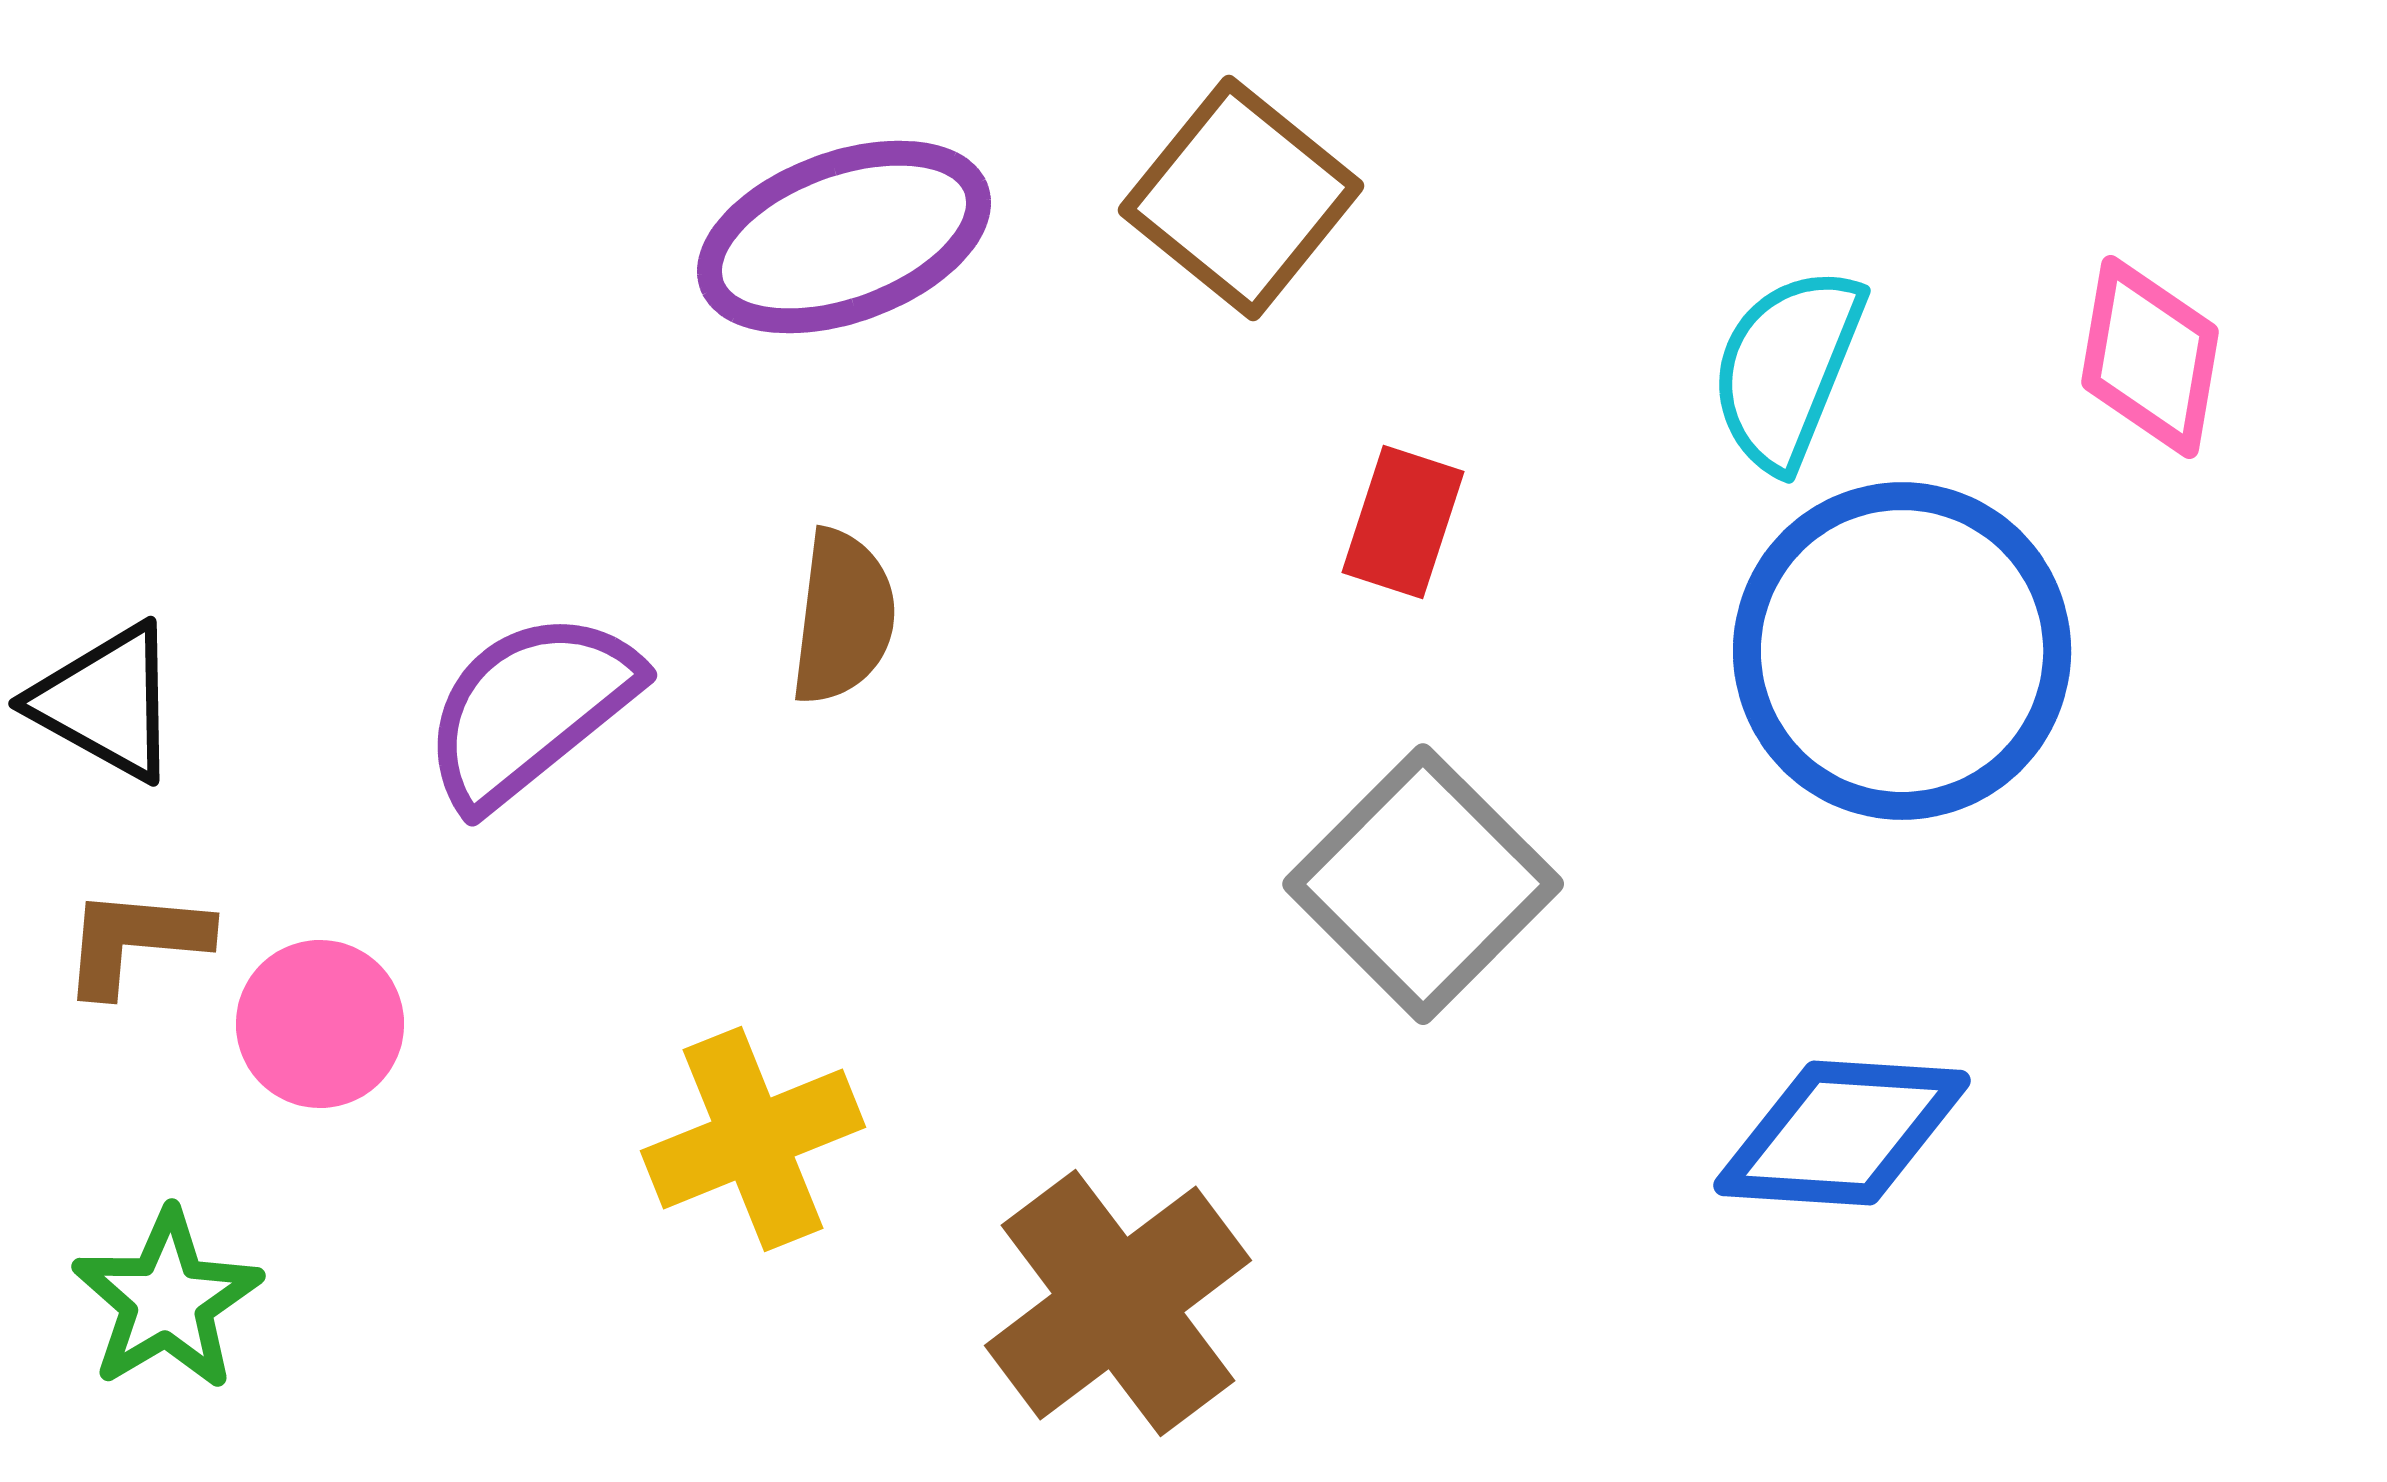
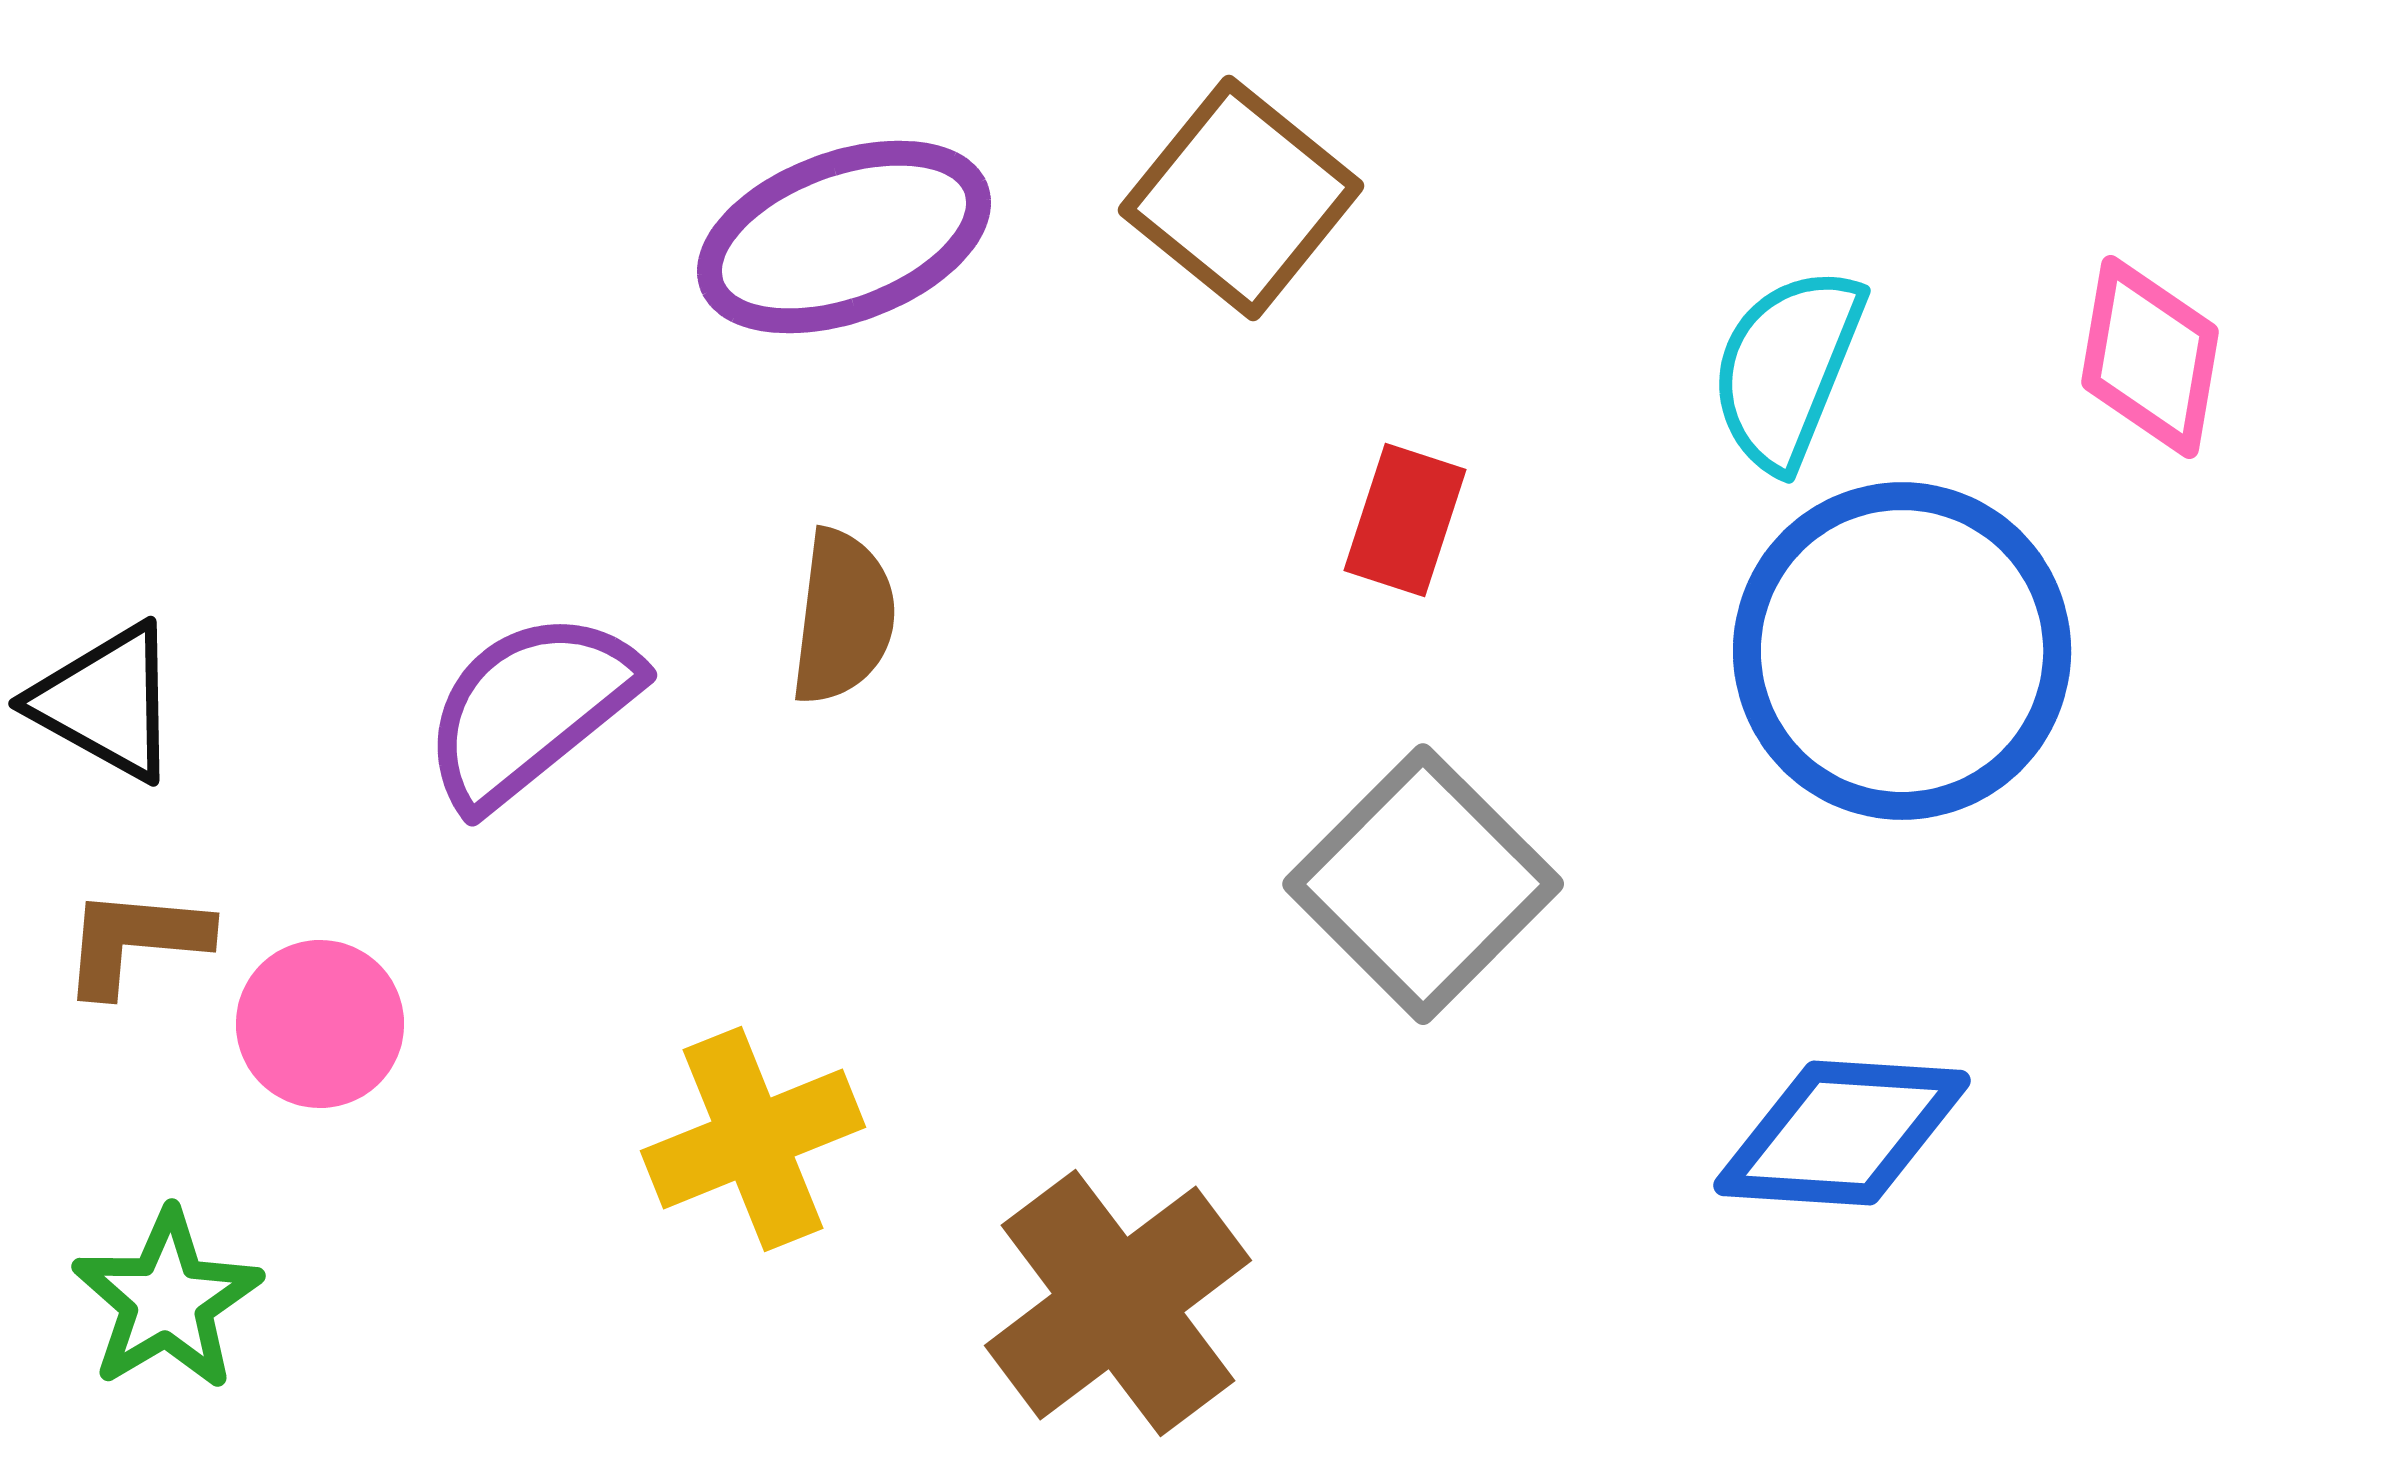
red rectangle: moved 2 px right, 2 px up
